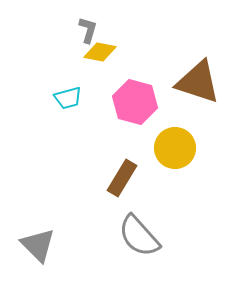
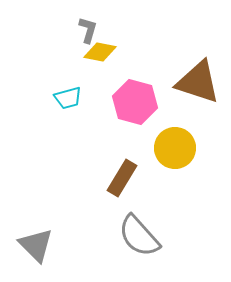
gray triangle: moved 2 px left
